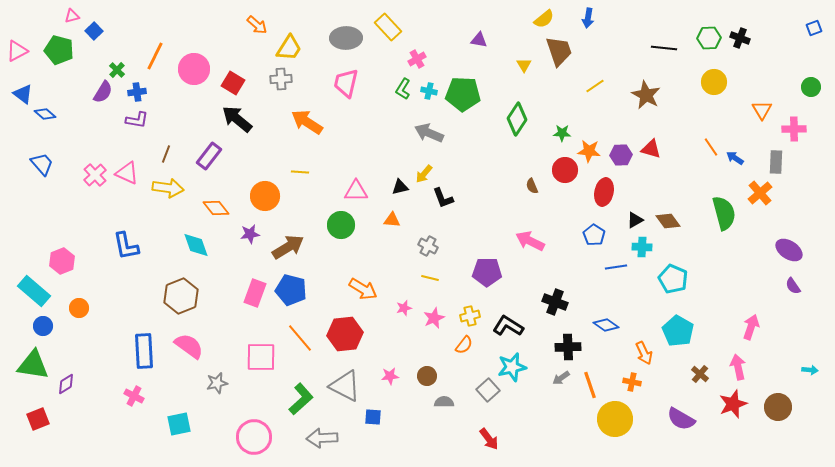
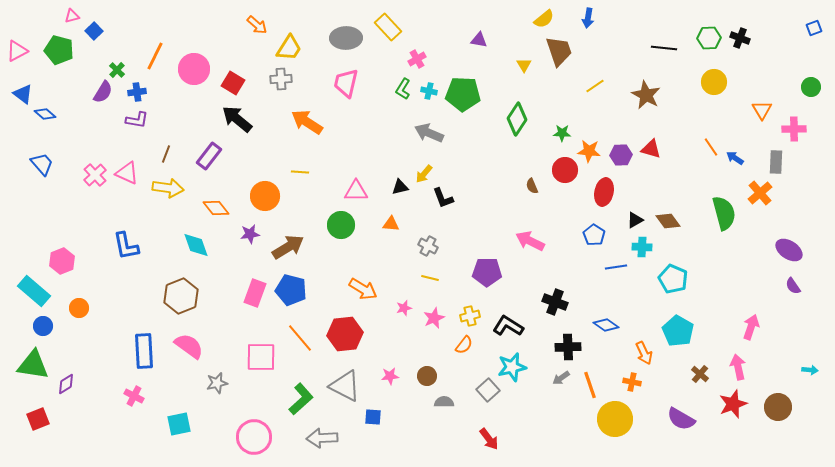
orange triangle at (392, 220): moved 1 px left, 4 px down
